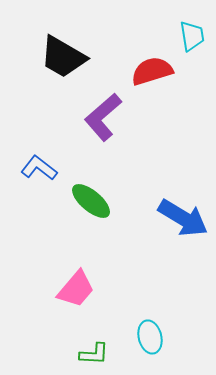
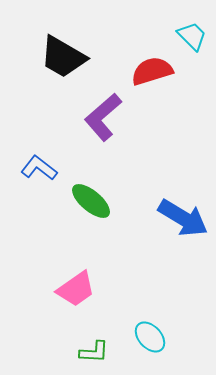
cyan trapezoid: rotated 36 degrees counterclockwise
pink trapezoid: rotated 15 degrees clockwise
cyan ellipse: rotated 28 degrees counterclockwise
green L-shape: moved 2 px up
